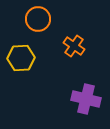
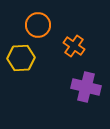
orange circle: moved 6 px down
purple cross: moved 12 px up
